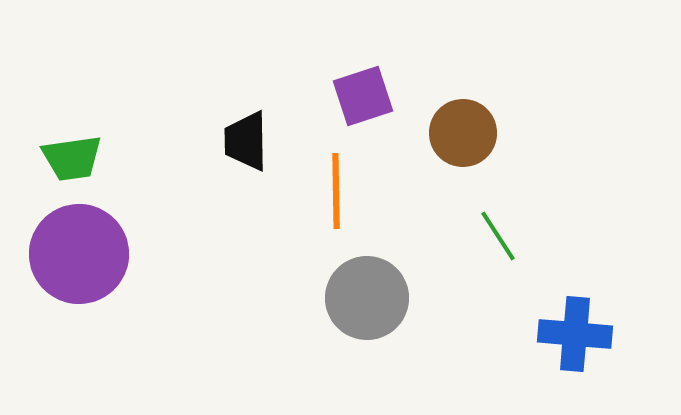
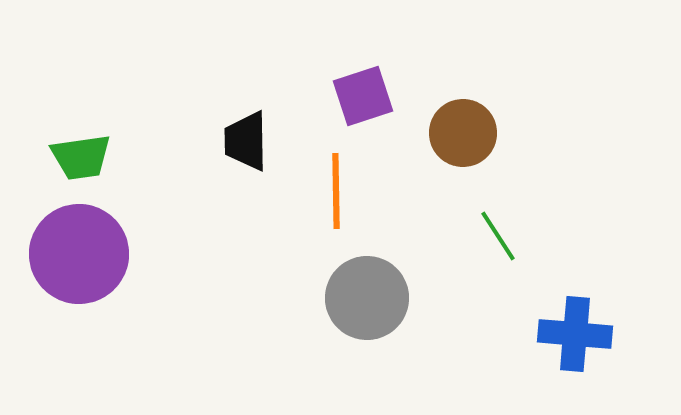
green trapezoid: moved 9 px right, 1 px up
